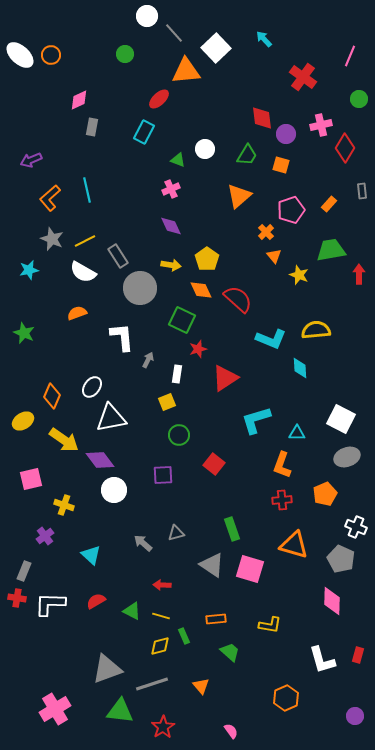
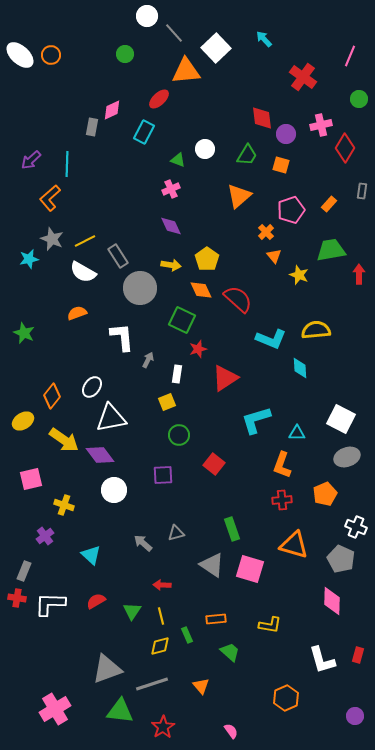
pink diamond at (79, 100): moved 33 px right, 10 px down
purple arrow at (31, 160): rotated 20 degrees counterclockwise
cyan line at (87, 190): moved 20 px left, 26 px up; rotated 15 degrees clockwise
gray rectangle at (362, 191): rotated 14 degrees clockwise
cyan star at (29, 270): moved 11 px up
orange diamond at (52, 396): rotated 15 degrees clockwise
purple diamond at (100, 460): moved 5 px up
green triangle at (132, 611): rotated 36 degrees clockwise
yellow line at (161, 616): rotated 60 degrees clockwise
green rectangle at (184, 636): moved 3 px right, 1 px up
